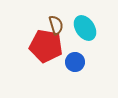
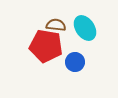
brown semicircle: rotated 66 degrees counterclockwise
